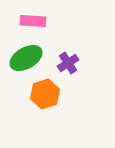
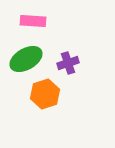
green ellipse: moved 1 px down
purple cross: rotated 15 degrees clockwise
